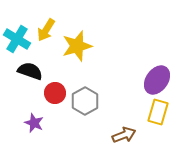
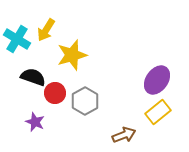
yellow star: moved 5 px left, 9 px down
black semicircle: moved 3 px right, 6 px down
yellow rectangle: rotated 35 degrees clockwise
purple star: moved 1 px right, 1 px up
